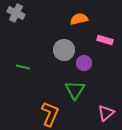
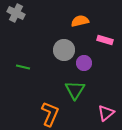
orange semicircle: moved 1 px right, 2 px down
